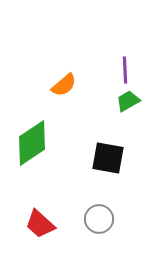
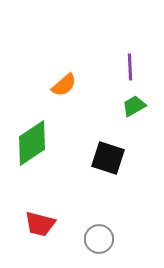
purple line: moved 5 px right, 3 px up
green trapezoid: moved 6 px right, 5 px down
black square: rotated 8 degrees clockwise
gray circle: moved 20 px down
red trapezoid: rotated 28 degrees counterclockwise
